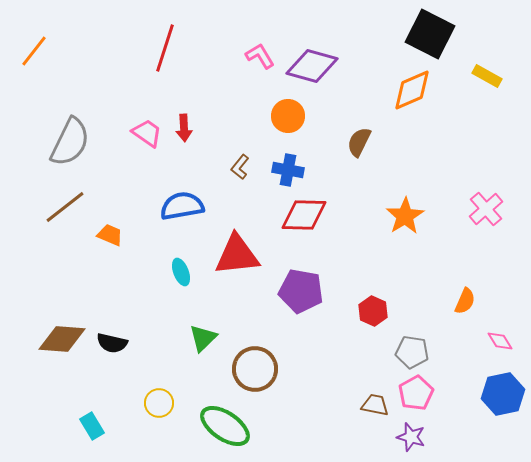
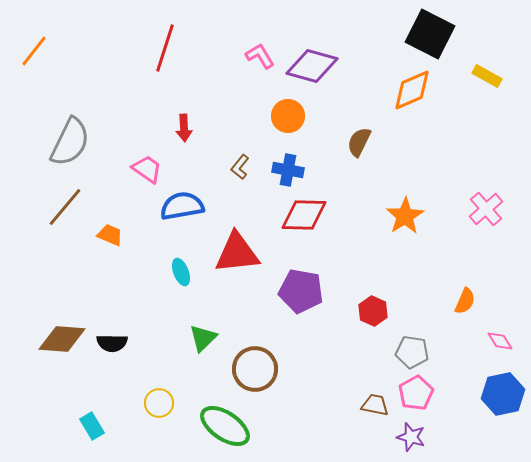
pink trapezoid: moved 36 px down
brown line: rotated 12 degrees counterclockwise
red triangle: moved 2 px up
black semicircle: rotated 12 degrees counterclockwise
